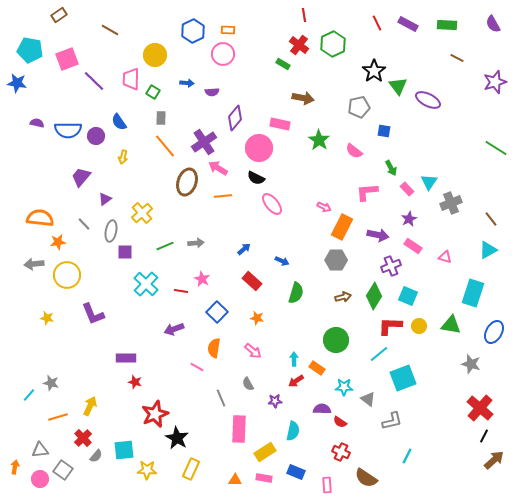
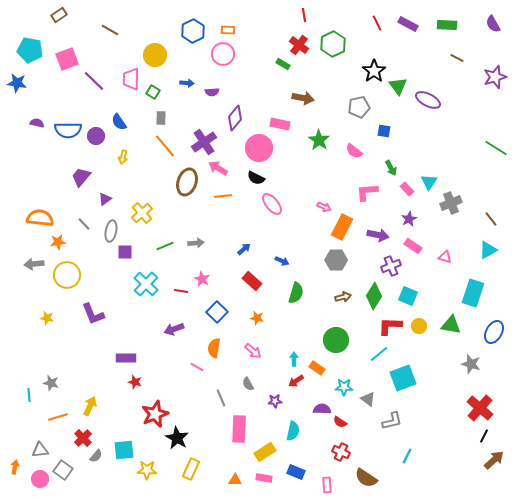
purple star at (495, 82): moved 5 px up
cyan line at (29, 395): rotated 48 degrees counterclockwise
